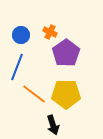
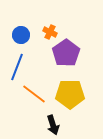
yellow pentagon: moved 4 px right
